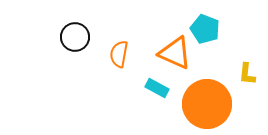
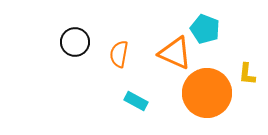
black circle: moved 5 px down
cyan rectangle: moved 21 px left, 13 px down
orange circle: moved 11 px up
